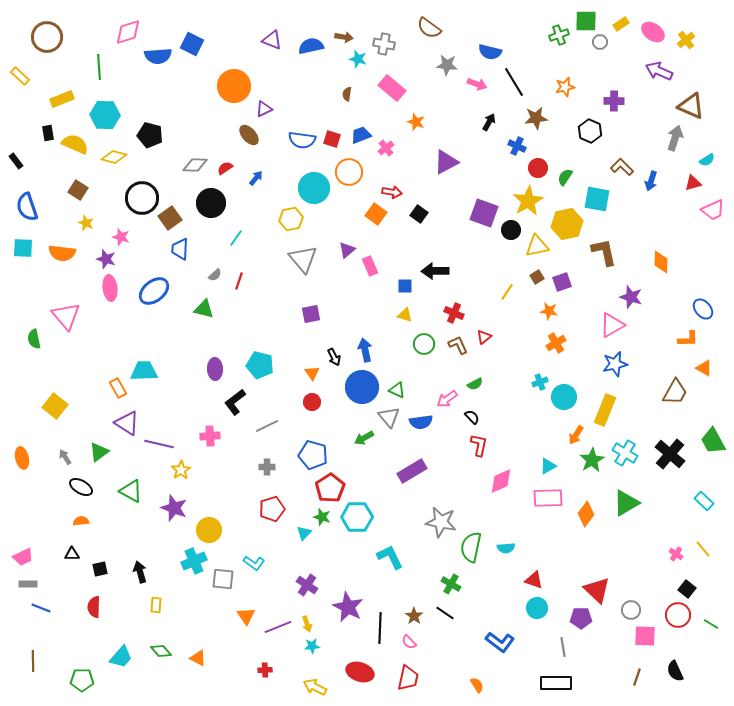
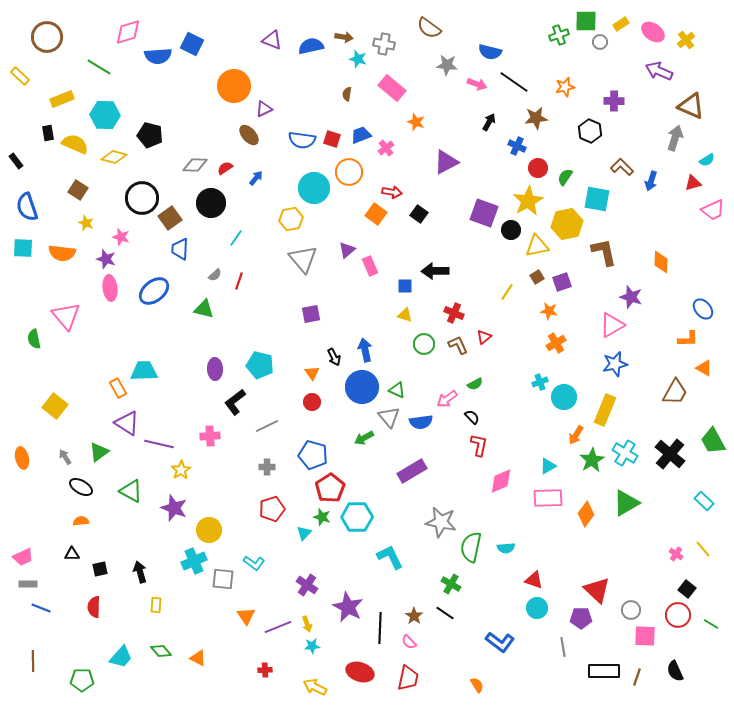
green line at (99, 67): rotated 55 degrees counterclockwise
black line at (514, 82): rotated 24 degrees counterclockwise
black rectangle at (556, 683): moved 48 px right, 12 px up
